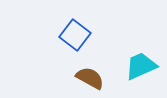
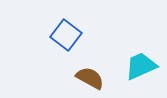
blue square: moved 9 px left
